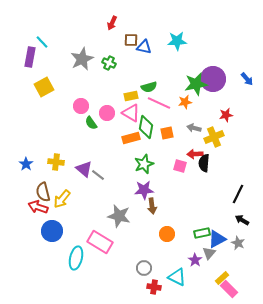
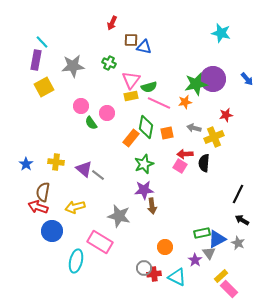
cyan star at (177, 41): moved 44 px right, 8 px up; rotated 18 degrees clockwise
purple rectangle at (30, 57): moved 6 px right, 3 px down
gray star at (82, 59): moved 9 px left, 7 px down; rotated 20 degrees clockwise
pink triangle at (131, 113): moved 33 px up; rotated 36 degrees clockwise
orange rectangle at (131, 138): rotated 36 degrees counterclockwise
red arrow at (195, 154): moved 10 px left
pink square at (180, 166): rotated 16 degrees clockwise
brown semicircle at (43, 192): rotated 24 degrees clockwise
yellow arrow at (62, 199): moved 13 px right, 8 px down; rotated 36 degrees clockwise
orange circle at (167, 234): moved 2 px left, 13 px down
gray triangle at (209, 253): rotated 16 degrees counterclockwise
cyan ellipse at (76, 258): moved 3 px down
yellow rectangle at (222, 278): moved 1 px left, 2 px up
red cross at (154, 287): moved 13 px up; rotated 16 degrees counterclockwise
